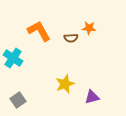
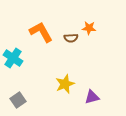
orange L-shape: moved 2 px right, 1 px down
